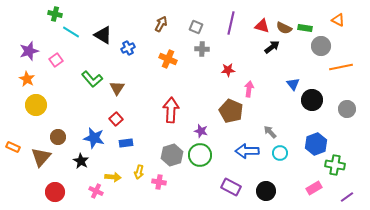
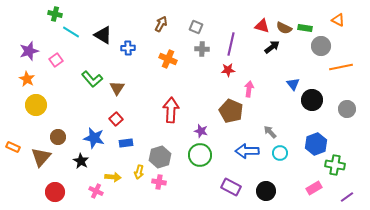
purple line at (231, 23): moved 21 px down
blue cross at (128, 48): rotated 24 degrees clockwise
gray hexagon at (172, 155): moved 12 px left, 2 px down
